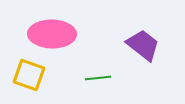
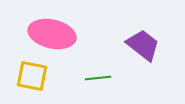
pink ellipse: rotated 12 degrees clockwise
yellow square: moved 3 px right, 1 px down; rotated 8 degrees counterclockwise
